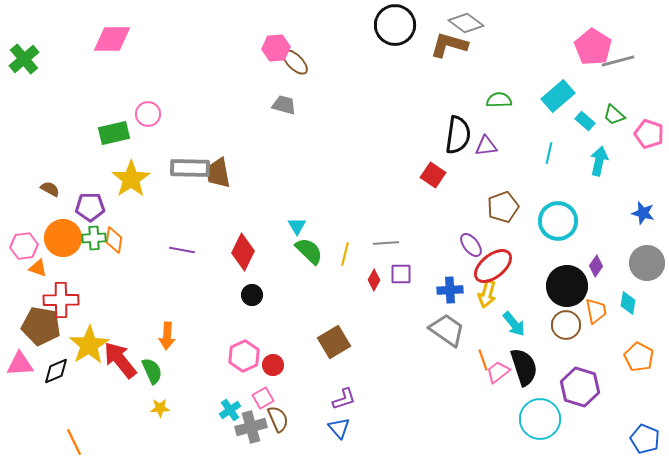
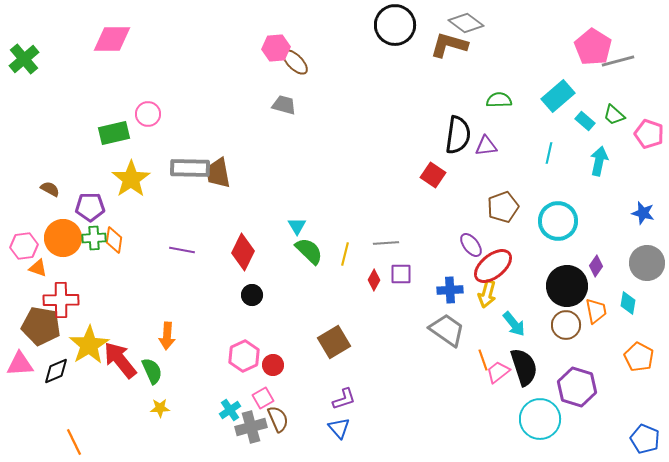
purple hexagon at (580, 387): moved 3 px left
